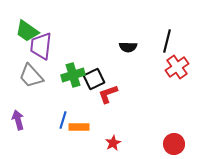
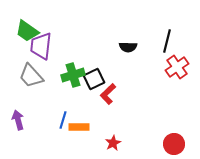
red L-shape: rotated 25 degrees counterclockwise
